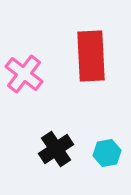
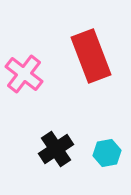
red rectangle: rotated 18 degrees counterclockwise
